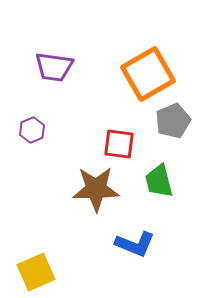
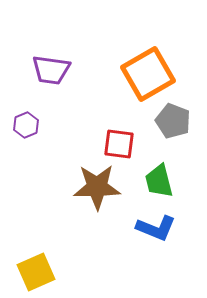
purple trapezoid: moved 3 px left, 3 px down
gray pentagon: rotated 28 degrees counterclockwise
purple hexagon: moved 6 px left, 5 px up
brown star: moved 1 px right, 2 px up
blue L-shape: moved 21 px right, 16 px up
